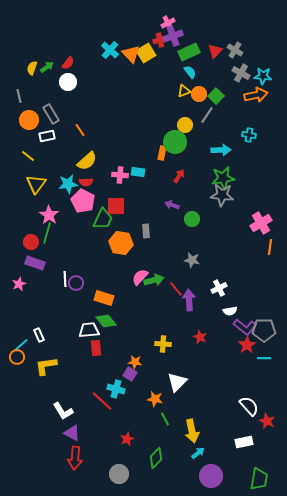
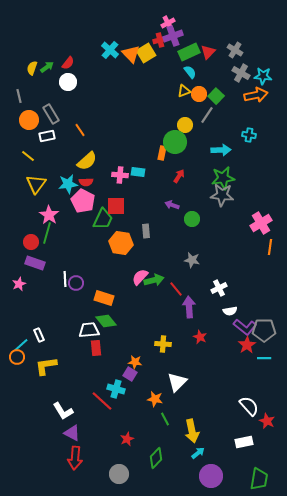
red triangle at (215, 51): moved 7 px left, 1 px down
purple arrow at (189, 300): moved 7 px down
